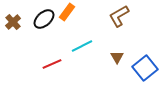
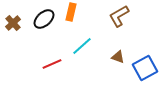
orange rectangle: moved 4 px right; rotated 24 degrees counterclockwise
brown cross: moved 1 px down
cyan line: rotated 15 degrees counterclockwise
brown triangle: moved 1 px right; rotated 40 degrees counterclockwise
blue square: rotated 10 degrees clockwise
